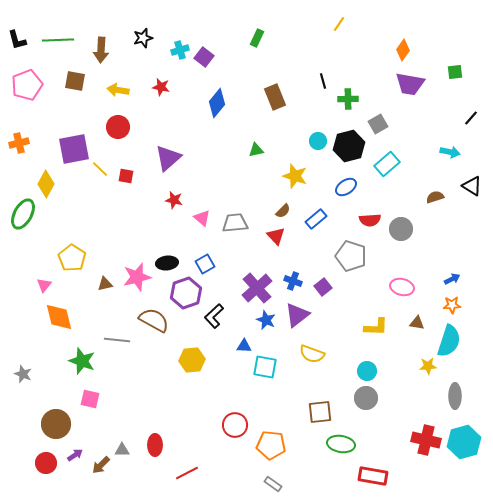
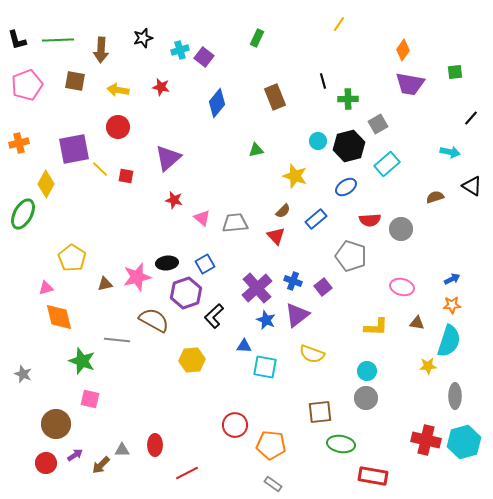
pink triangle at (44, 285): moved 2 px right, 3 px down; rotated 35 degrees clockwise
